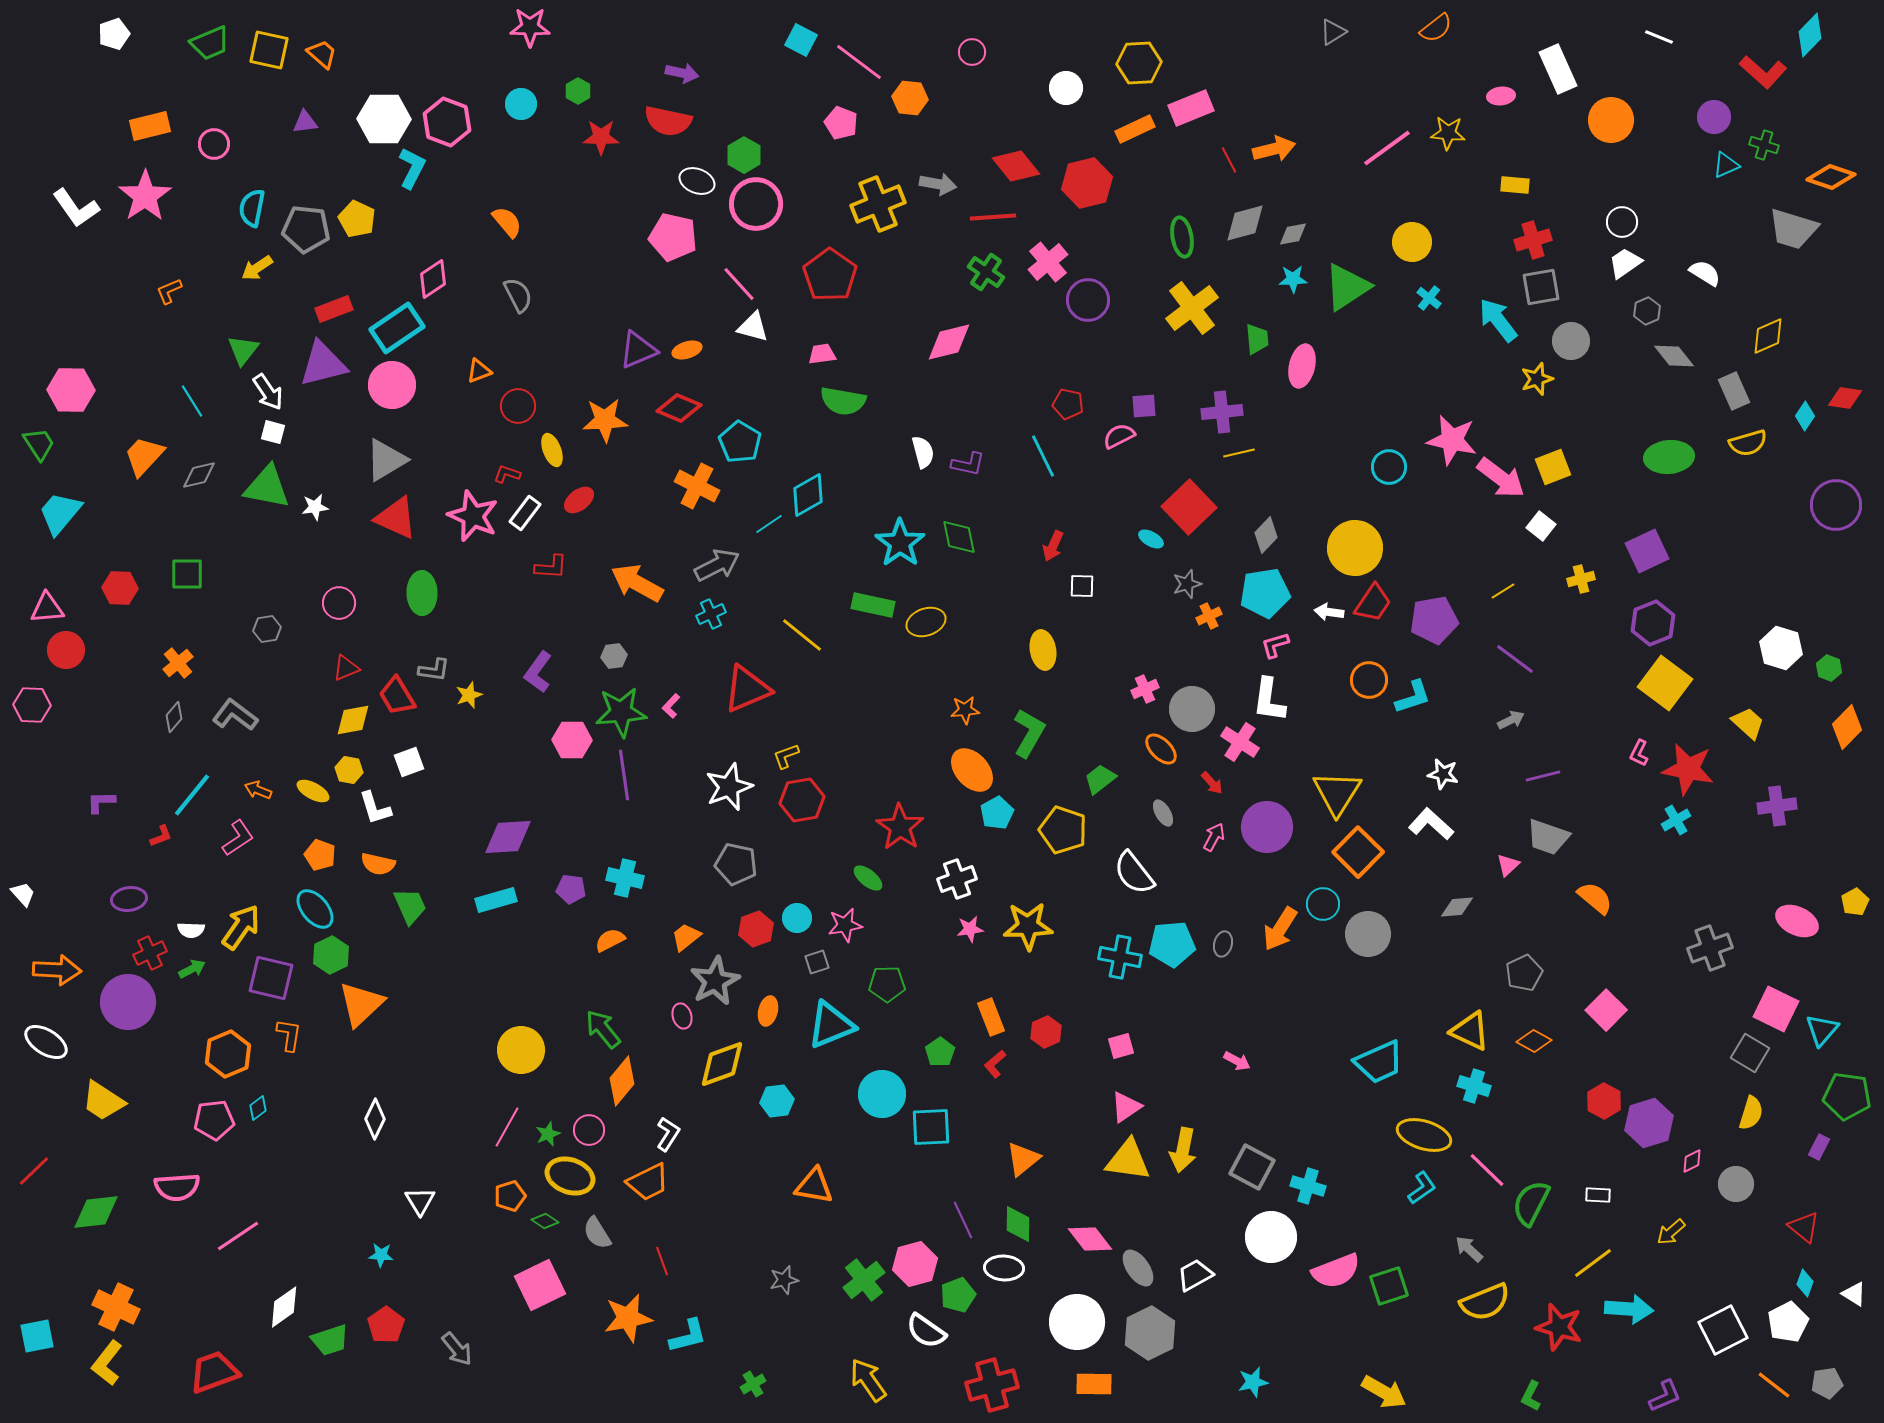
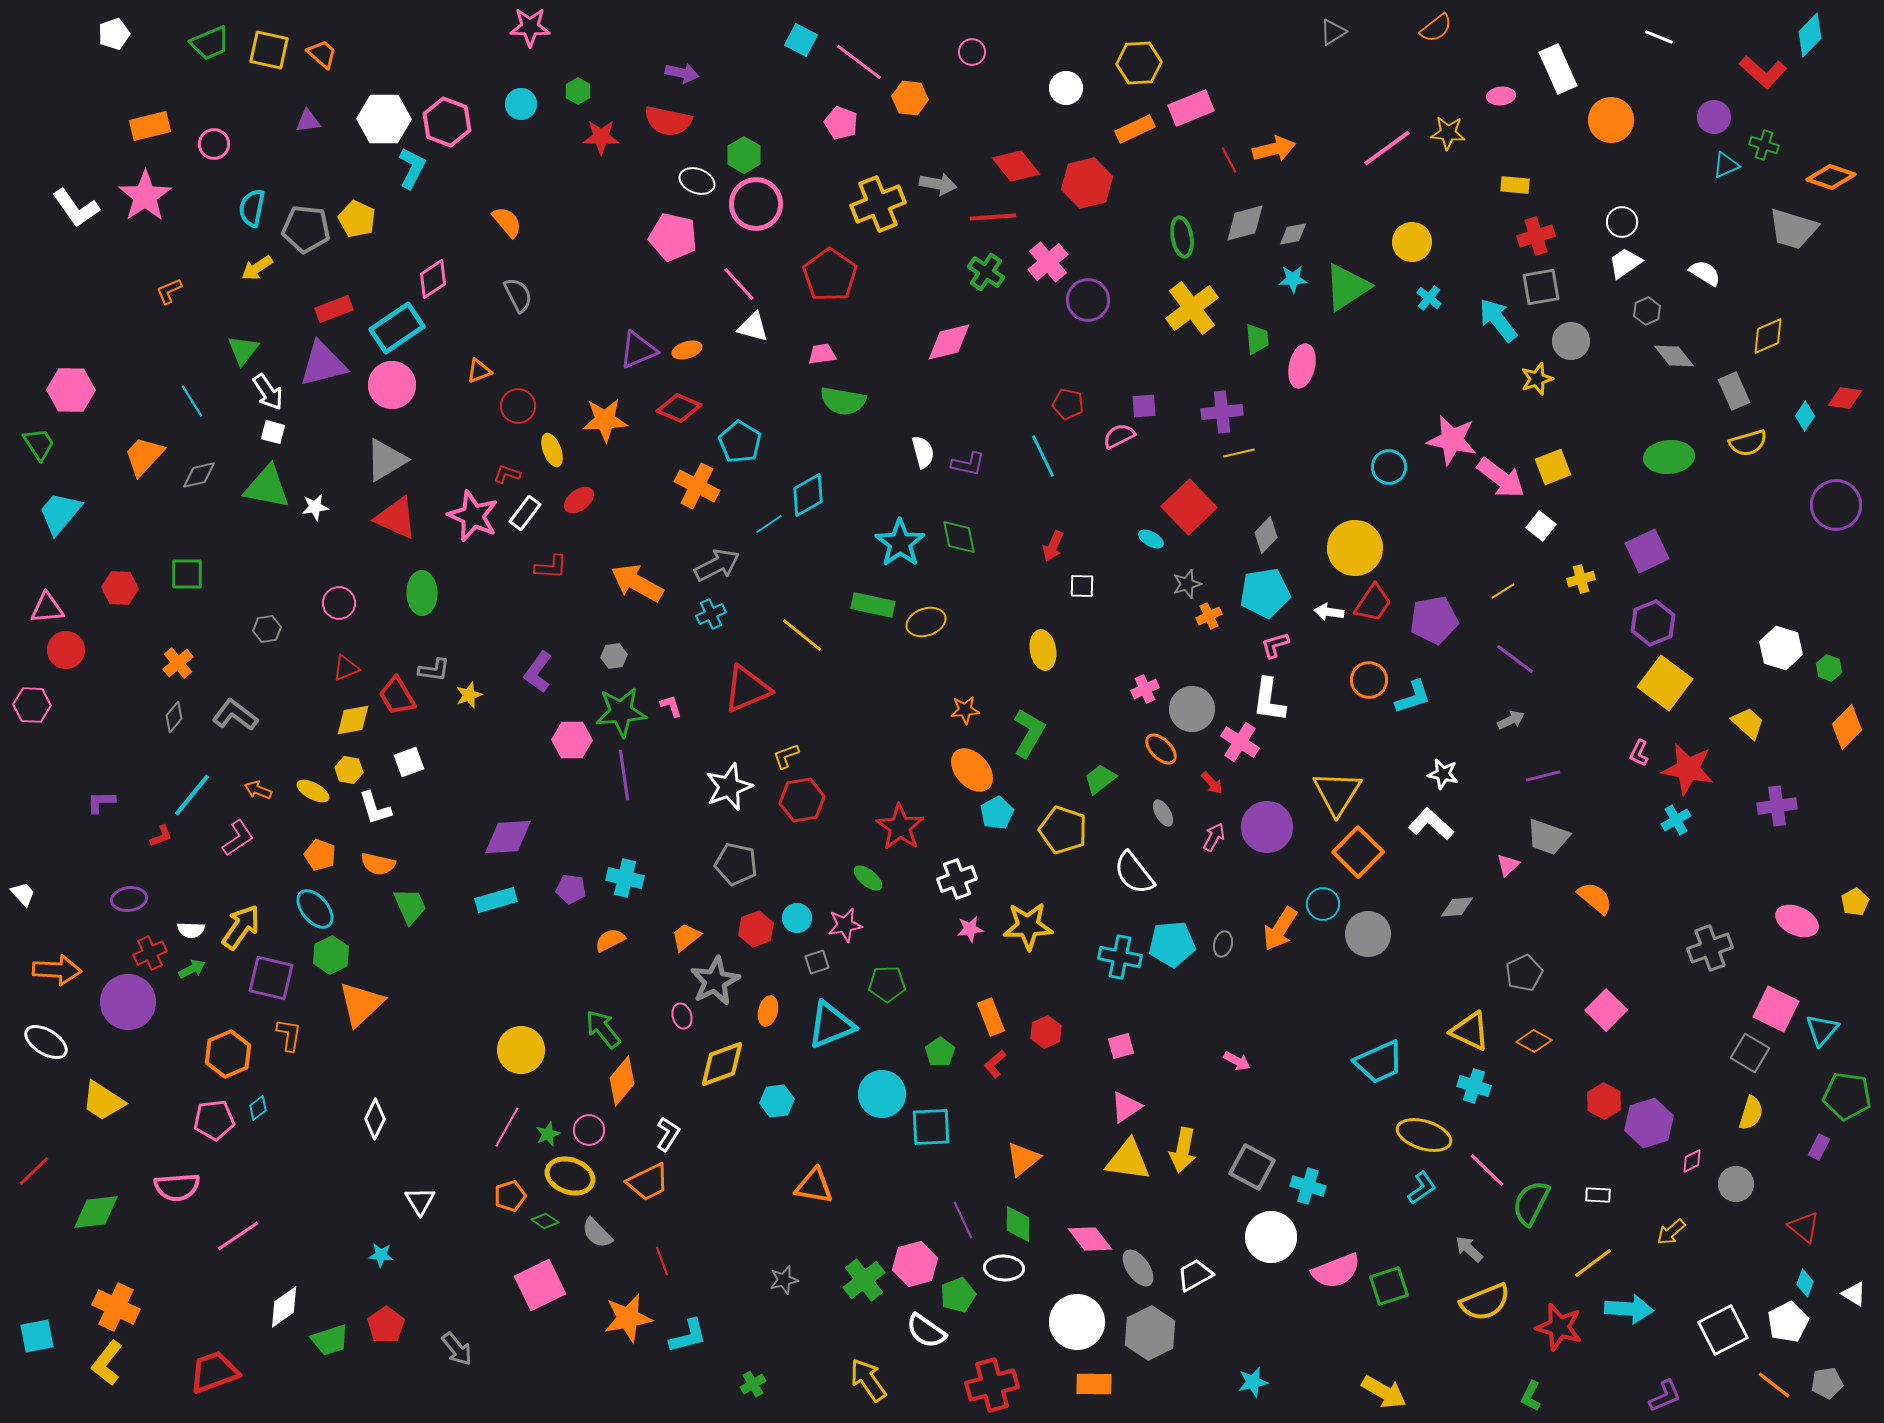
purple triangle at (305, 122): moved 3 px right, 1 px up
red cross at (1533, 240): moved 3 px right, 4 px up
pink L-shape at (671, 706): rotated 120 degrees clockwise
gray semicircle at (597, 1233): rotated 12 degrees counterclockwise
